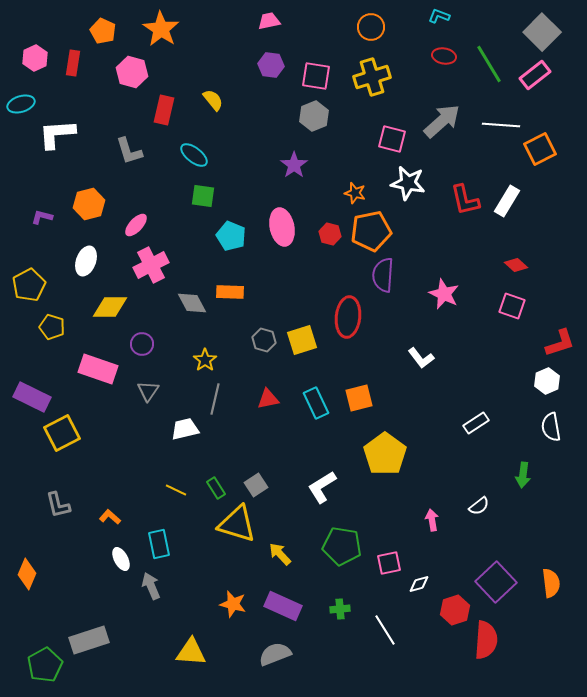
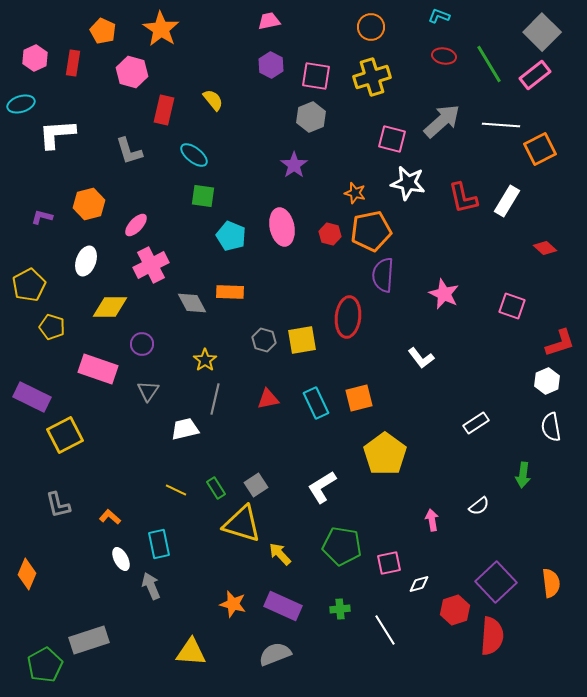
purple hexagon at (271, 65): rotated 20 degrees clockwise
gray hexagon at (314, 116): moved 3 px left, 1 px down
red L-shape at (465, 200): moved 2 px left, 2 px up
red diamond at (516, 265): moved 29 px right, 17 px up
yellow square at (302, 340): rotated 8 degrees clockwise
yellow square at (62, 433): moved 3 px right, 2 px down
yellow triangle at (237, 524): moved 5 px right
red semicircle at (486, 640): moved 6 px right, 4 px up
